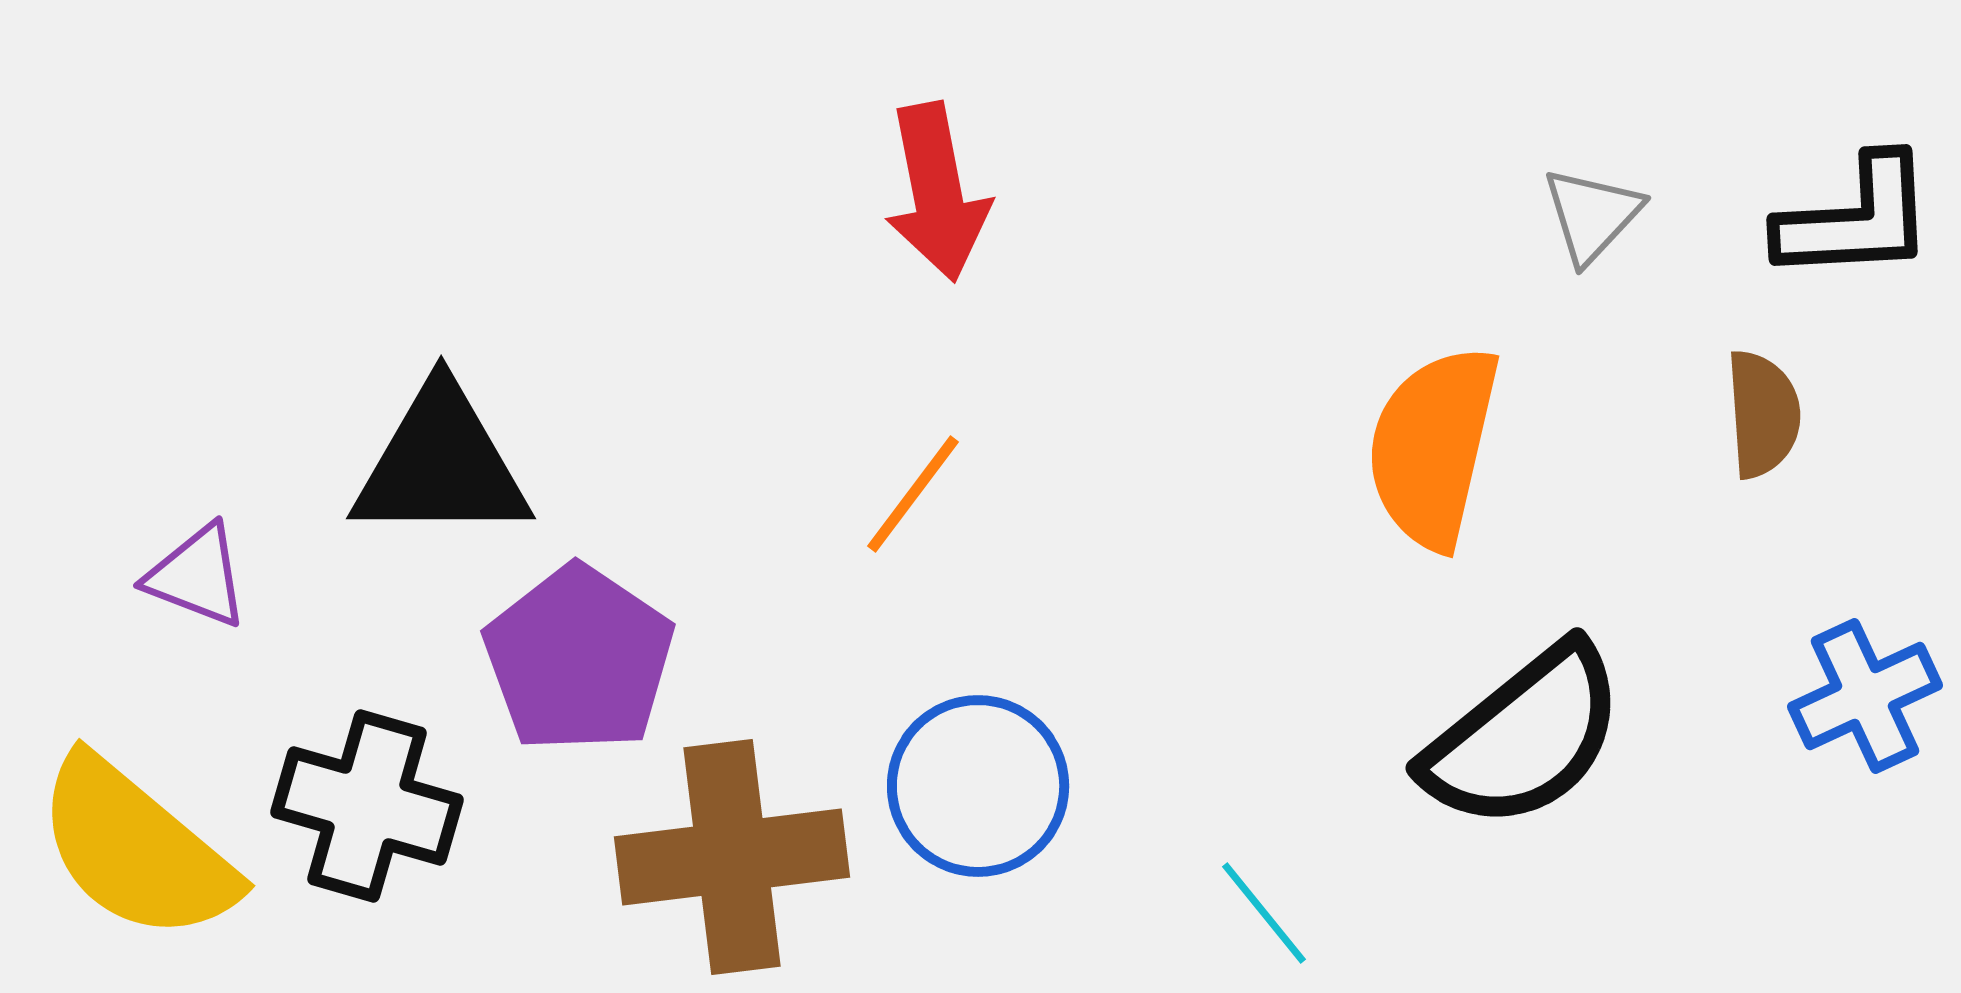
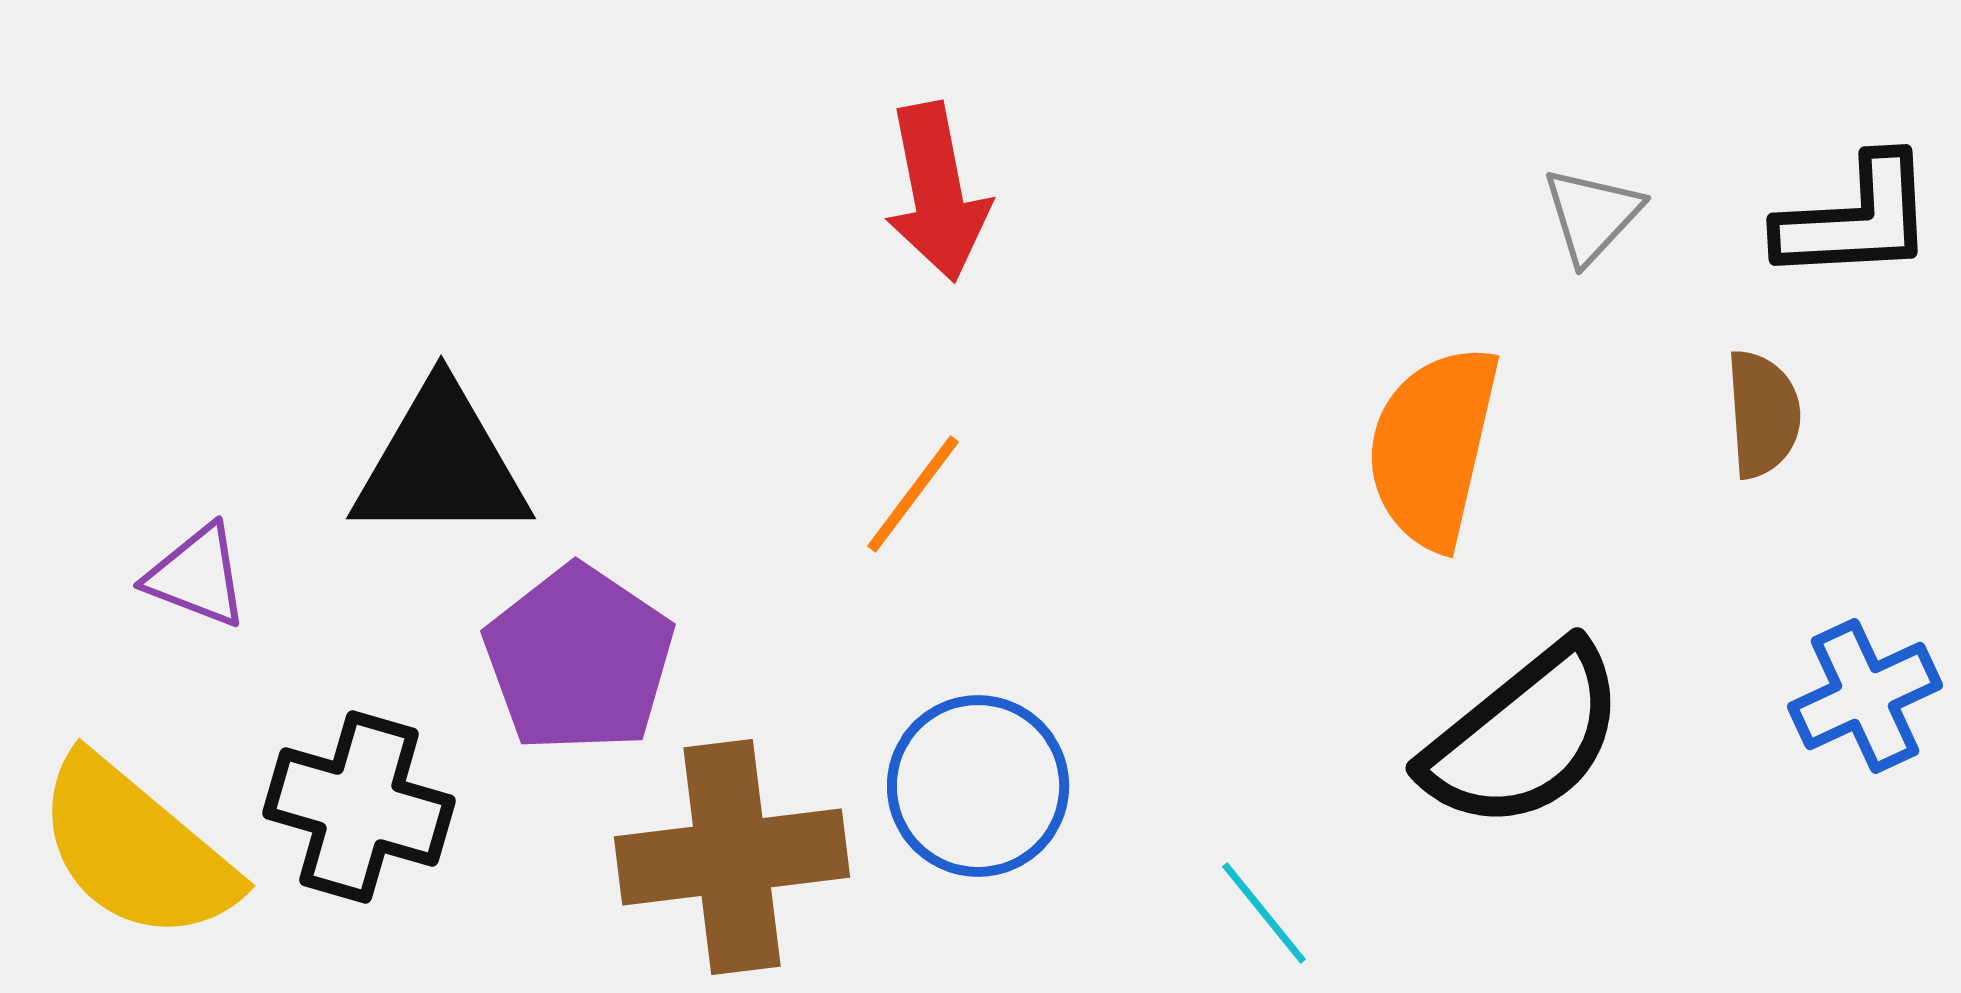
black cross: moved 8 px left, 1 px down
